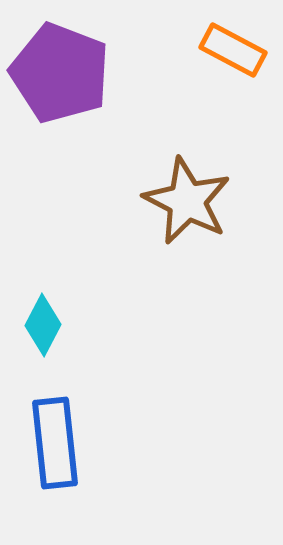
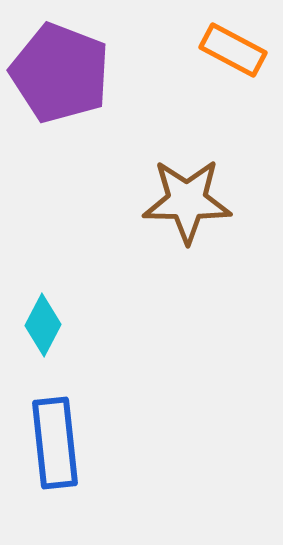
brown star: rotated 26 degrees counterclockwise
